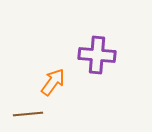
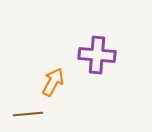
orange arrow: rotated 8 degrees counterclockwise
